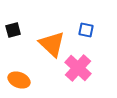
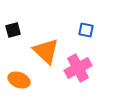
orange triangle: moved 6 px left, 7 px down
pink cross: rotated 20 degrees clockwise
